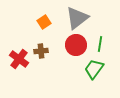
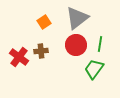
red cross: moved 2 px up
